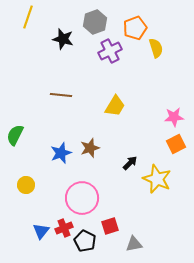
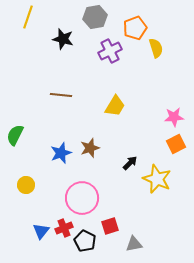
gray hexagon: moved 5 px up; rotated 10 degrees clockwise
